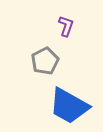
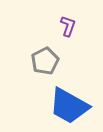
purple L-shape: moved 2 px right
